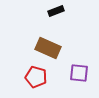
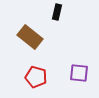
black rectangle: moved 1 px right, 1 px down; rotated 56 degrees counterclockwise
brown rectangle: moved 18 px left, 11 px up; rotated 15 degrees clockwise
